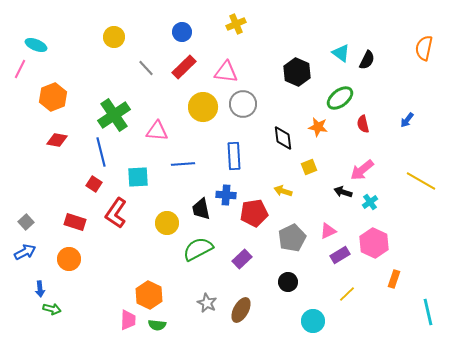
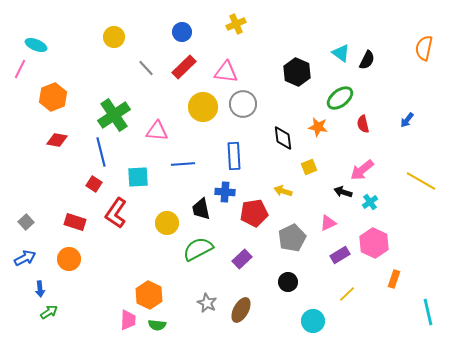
blue cross at (226, 195): moved 1 px left, 3 px up
pink triangle at (328, 231): moved 8 px up
blue arrow at (25, 252): moved 6 px down
green arrow at (52, 309): moved 3 px left, 3 px down; rotated 48 degrees counterclockwise
